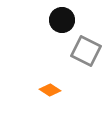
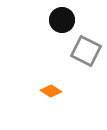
orange diamond: moved 1 px right, 1 px down
